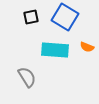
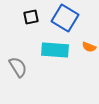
blue square: moved 1 px down
orange semicircle: moved 2 px right
gray semicircle: moved 9 px left, 10 px up
